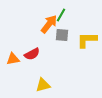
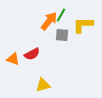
orange arrow: moved 3 px up
yellow L-shape: moved 4 px left, 15 px up
orange triangle: rotated 32 degrees clockwise
